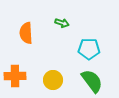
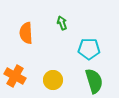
green arrow: rotated 128 degrees counterclockwise
orange cross: rotated 30 degrees clockwise
green semicircle: moved 2 px right; rotated 20 degrees clockwise
